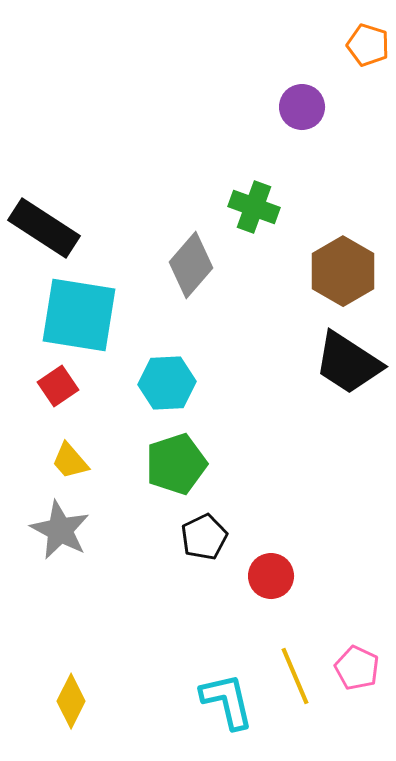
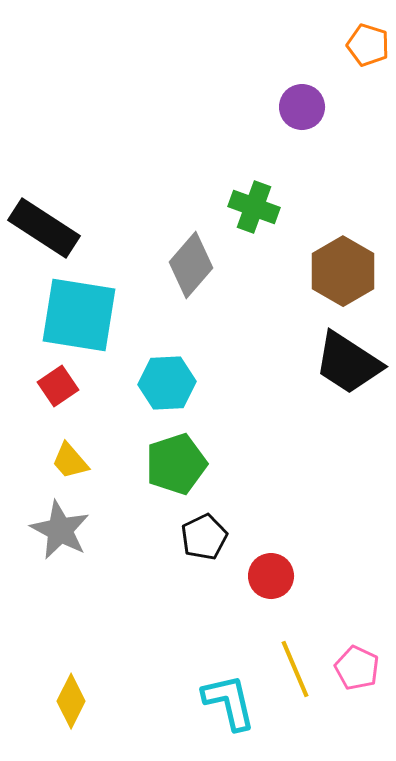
yellow line: moved 7 px up
cyan L-shape: moved 2 px right, 1 px down
